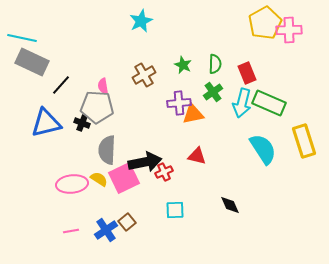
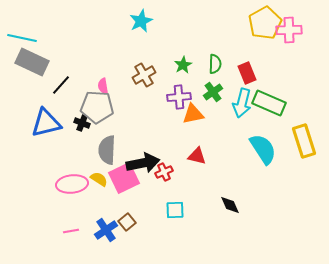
green star: rotated 18 degrees clockwise
purple cross: moved 6 px up
black arrow: moved 2 px left, 1 px down
